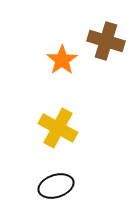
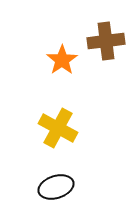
brown cross: rotated 24 degrees counterclockwise
black ellipse: moved 1 px down
